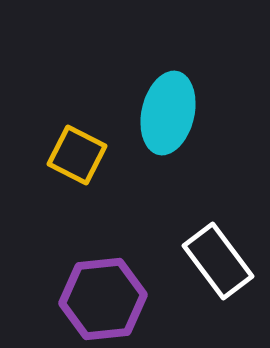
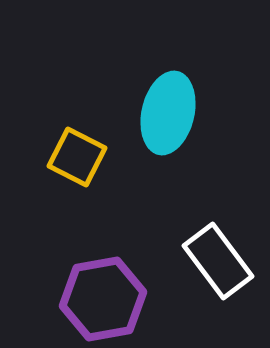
yellow square: moved 2 px down
purple hexagon: rotated 4 degrees counterclockwise
